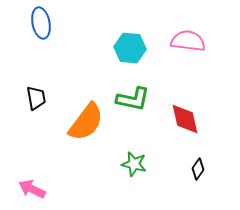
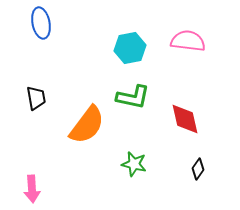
cyan hexagon: rotated 16 degrees counterclockwise
green L-shape: moved 2 px up
orange semicircle: moved 1 px right, 3 px down
pink arrow: rotated 120 degrees counterclockwise
